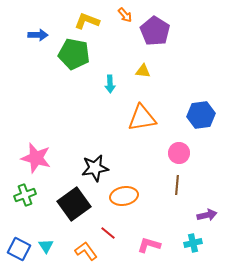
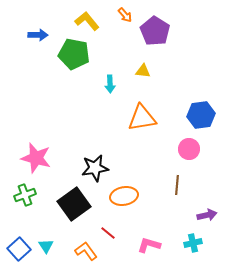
yellow L-shape: rotated 30 degrees clockwise
pink circle: moved 10 px right, 4 px up
blue square: rotated 20 degrees clockwise
